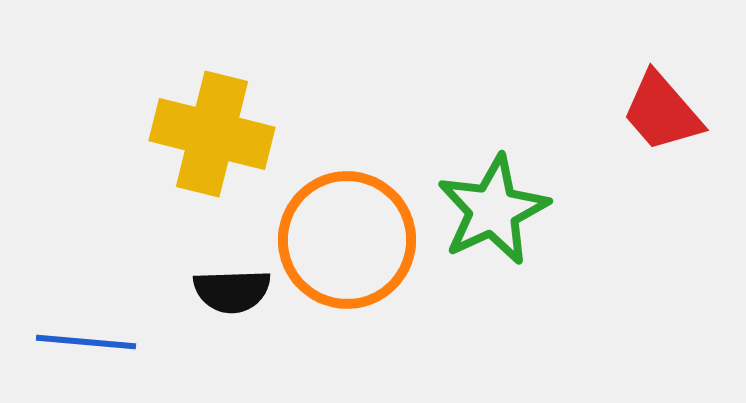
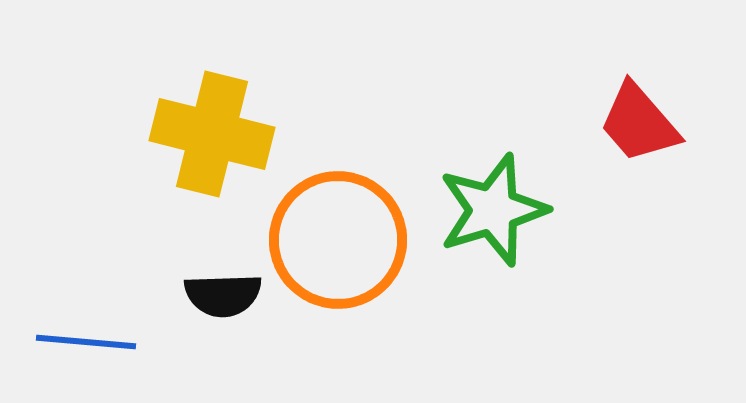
red trapezoid: moved 23 px left, 11 px down
green star: rotated 8 degrees clockwise
orange circle: moved 9 px left
black semicircle: moved 9 px left, 4 px down
